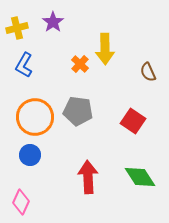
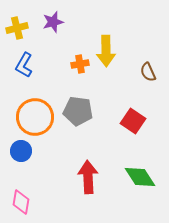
purple star: rotated 20 degrees clockwise
yellow arrow: moved 1 px right, 2 px down
orange cross: rotated 36 degrees clockwise
blue circle: moved 9 px left, 4 px up
pink diamond: rotated 15 degrees counterclockwise
